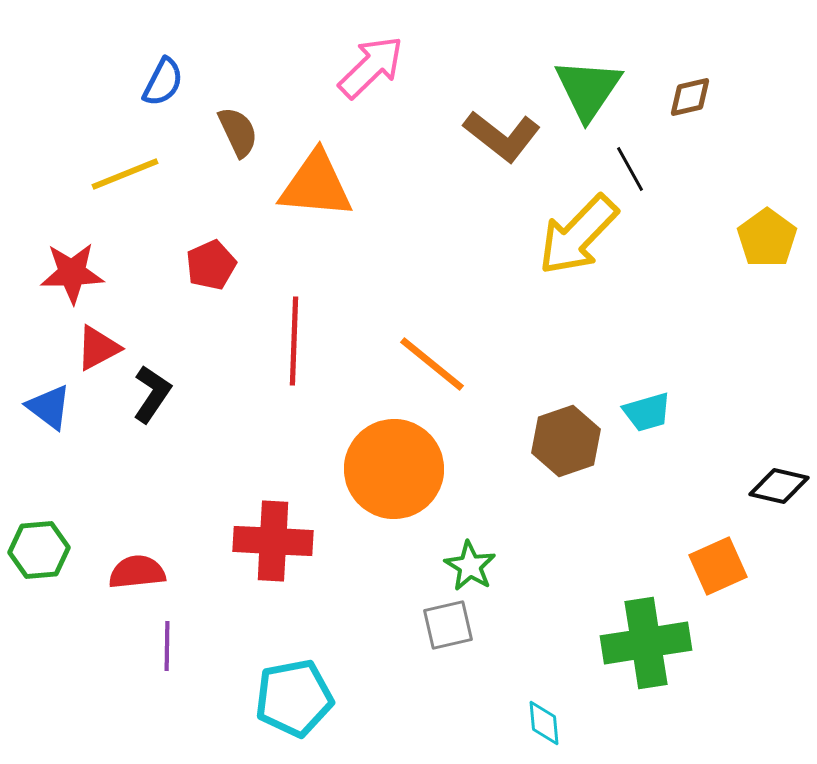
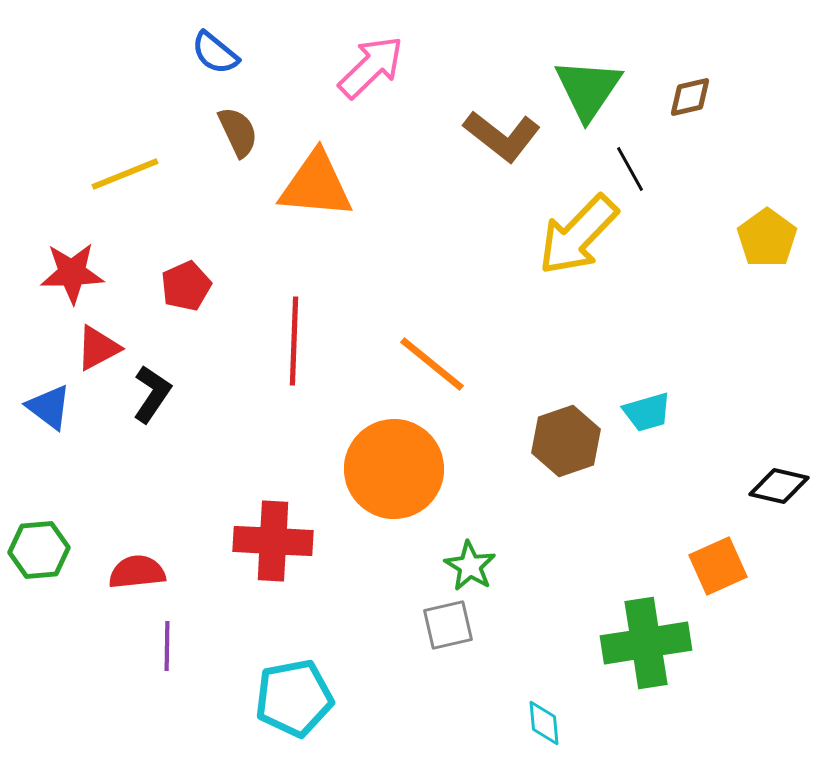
blue semicircle: moved 52 px right, 29 px up; rotated 102 degrees clockwise
red pentagon: moved 25 px left, 21 px down
